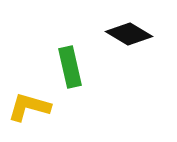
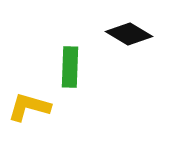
green rectangle: rotated 15 degrees clockwise
